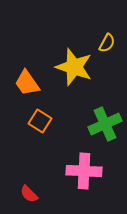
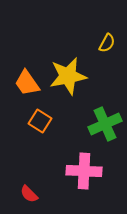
yellow star: moved 6 px left, 9 px down; rotated 30 degrees counterclockwise
